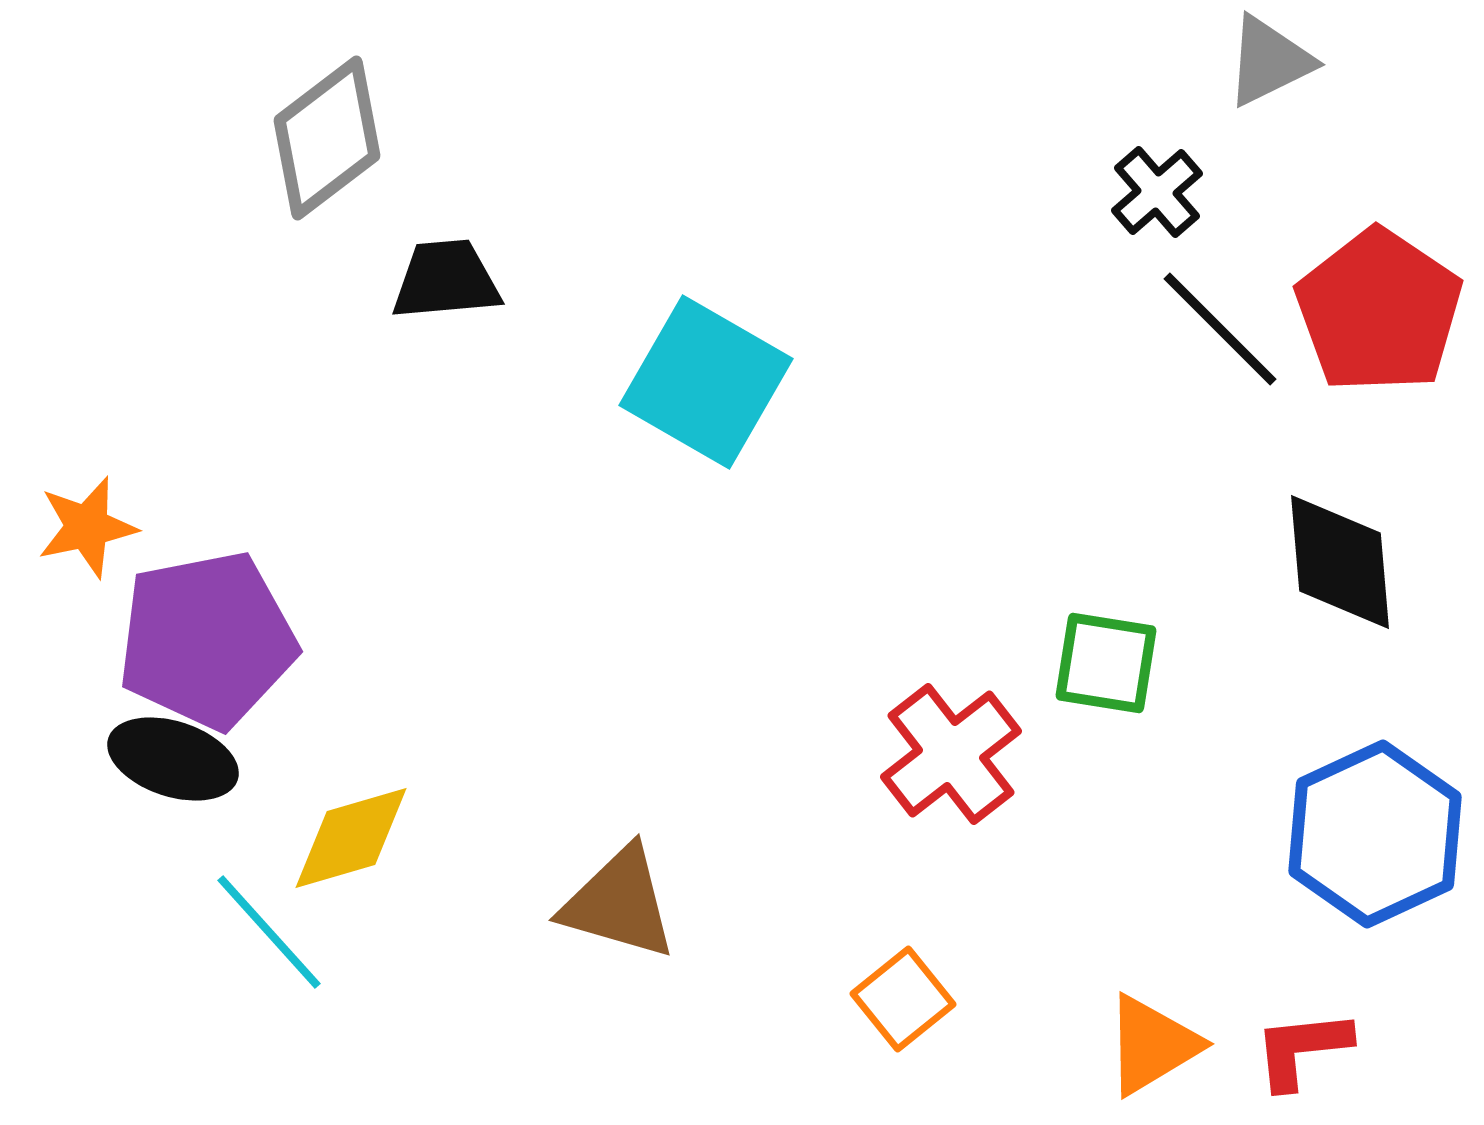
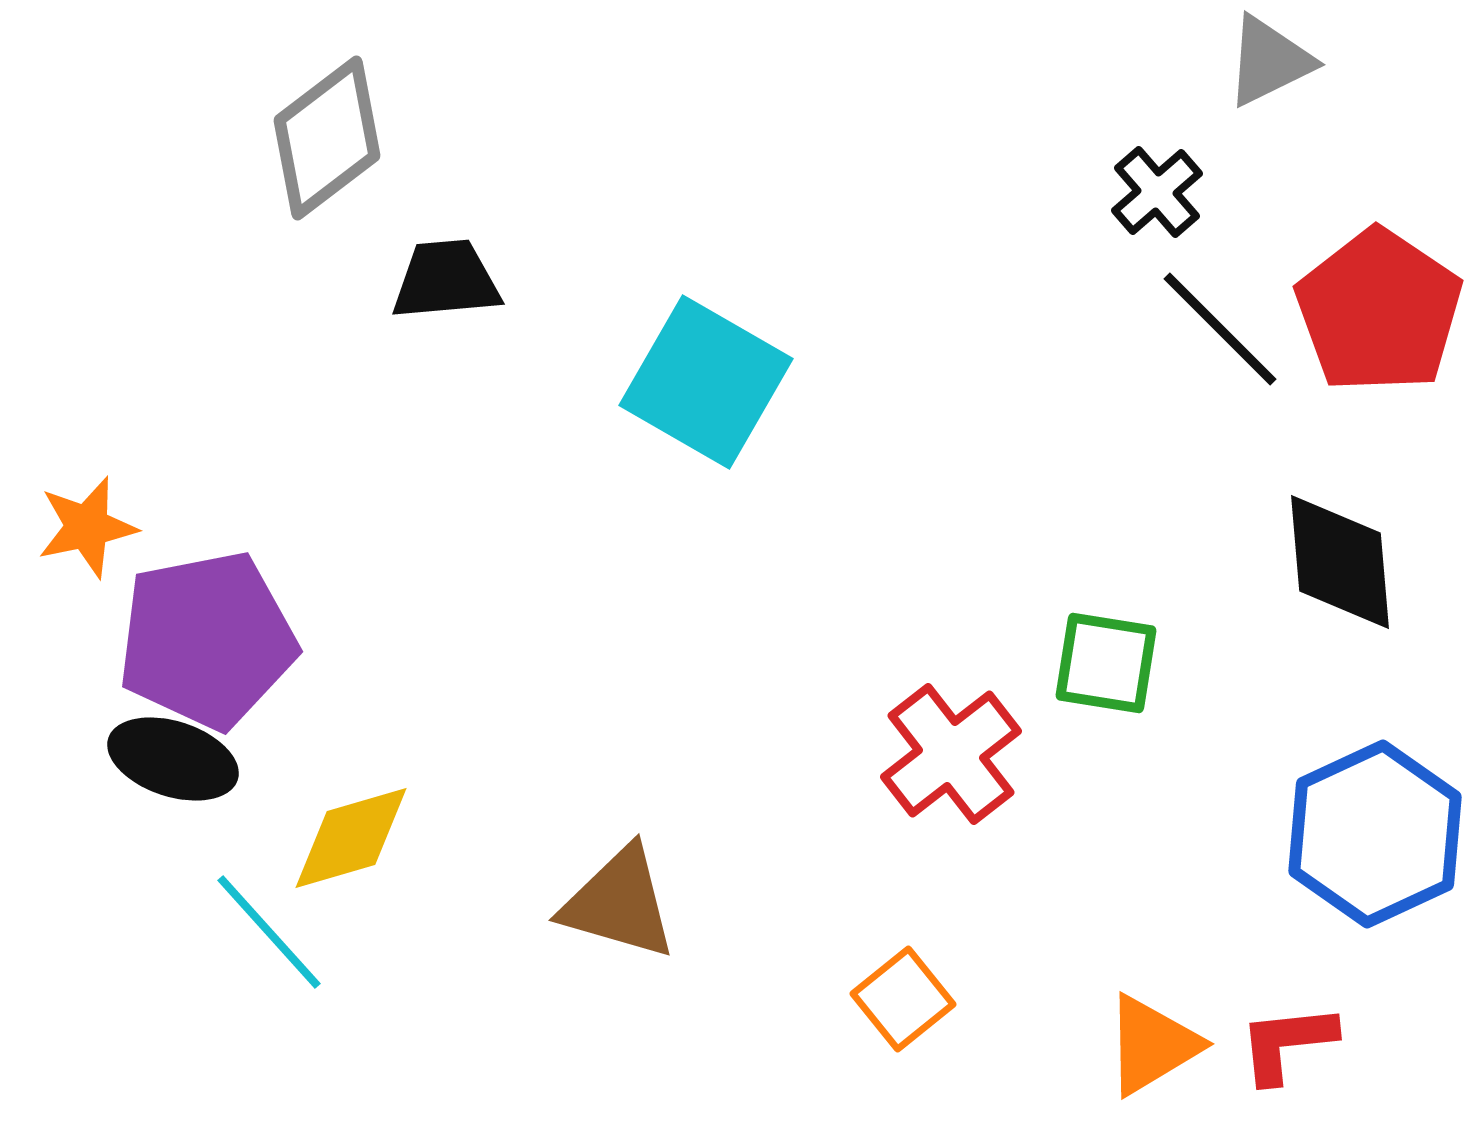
red L-shape: moved 15 px left, 6 px up
